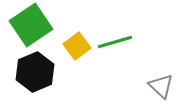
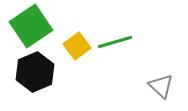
green square: moved 1 px down
